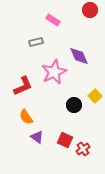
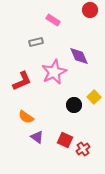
red L-shape: moved 1 px left, 5 px up
yellow square: moved 1 px left, 1 px down
orange semicircle: rotated 21 degrees counterclockwise
